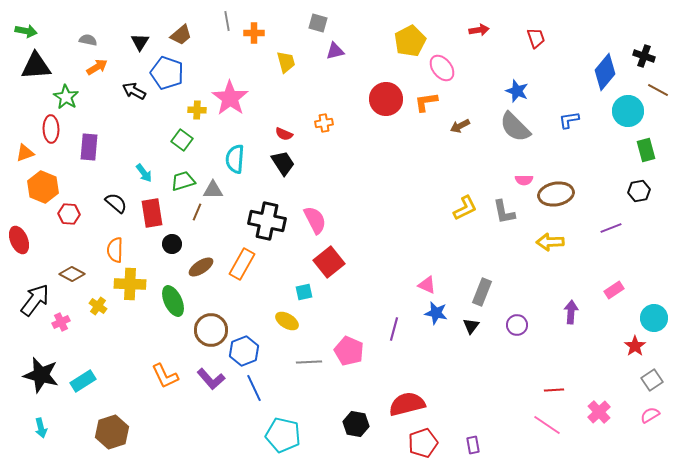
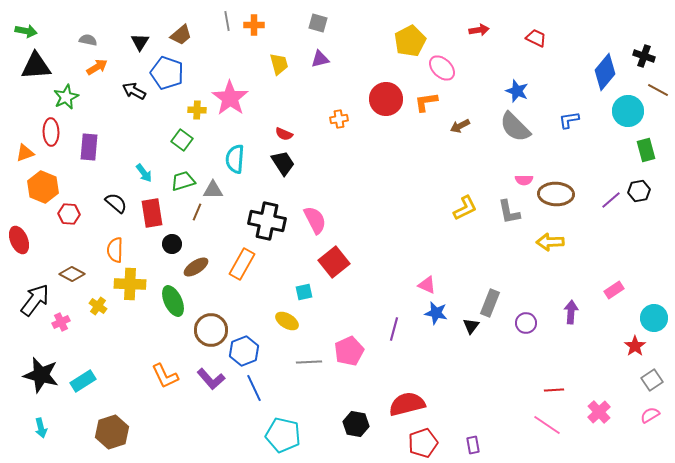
orange cross at (254, 33): moved 8 px up
red trapezoid at (536, 38): rotated 45 degrees counterclockwise
purple triangle at (335, 51): moved 15 px left, 8 px down
yellow trapezoid at (286, 62): moved 7 px left, 2 px down
pink ellipse at (442, 68): rotated 8 degrees counterclockwise
green star at (66, 97): rotated 15 degrees clockwise
orange cross at (324, 123): moved 15 px right, 4 px up
red ellipse at (51, 129): moved 3 px down
brown ellipse at (556, 194): rotated 12 degrees clockwise
gray L-shape at (504, 212): moved 5 px right
purple line at (611, 228): moved 28 px up; rotated 20 degrees counterclockwise
red square at (329, 262): moved 5 px right
brown ellipse at (201, 267): moved 5 px left
gray rectangle at (482, 292): moved 8 px right, 11 px down
purple circle at (517, 325): moved 9 px right, 2 px up
pink pentagon at (349, 351): rotated 24 degrees clockwise
